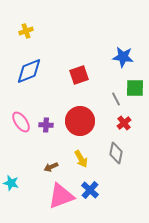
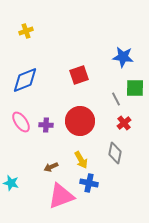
blue diamond: moved 4 px left, 9 px down
gray diamond: moved 1 px left
yellow arrow: moved 1 px down
blue cross: moved 1 px left, 7 px up; rotated 30 degrees counterclockwise
